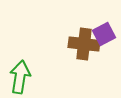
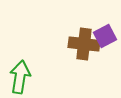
purple square: moved 1 px right, 2 px down
